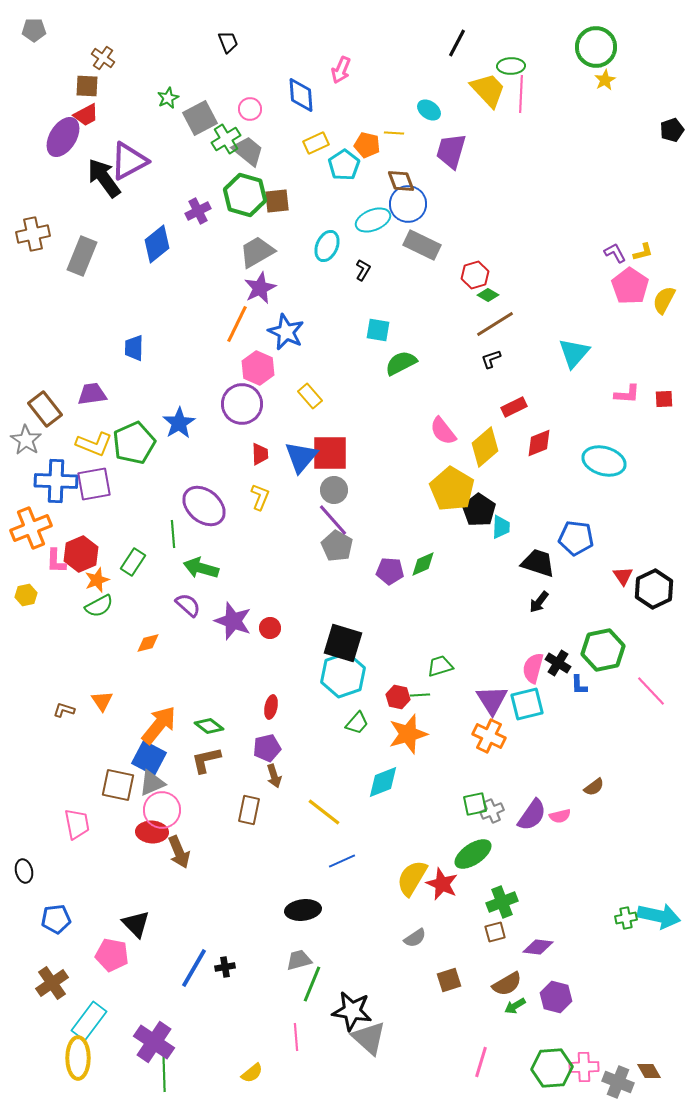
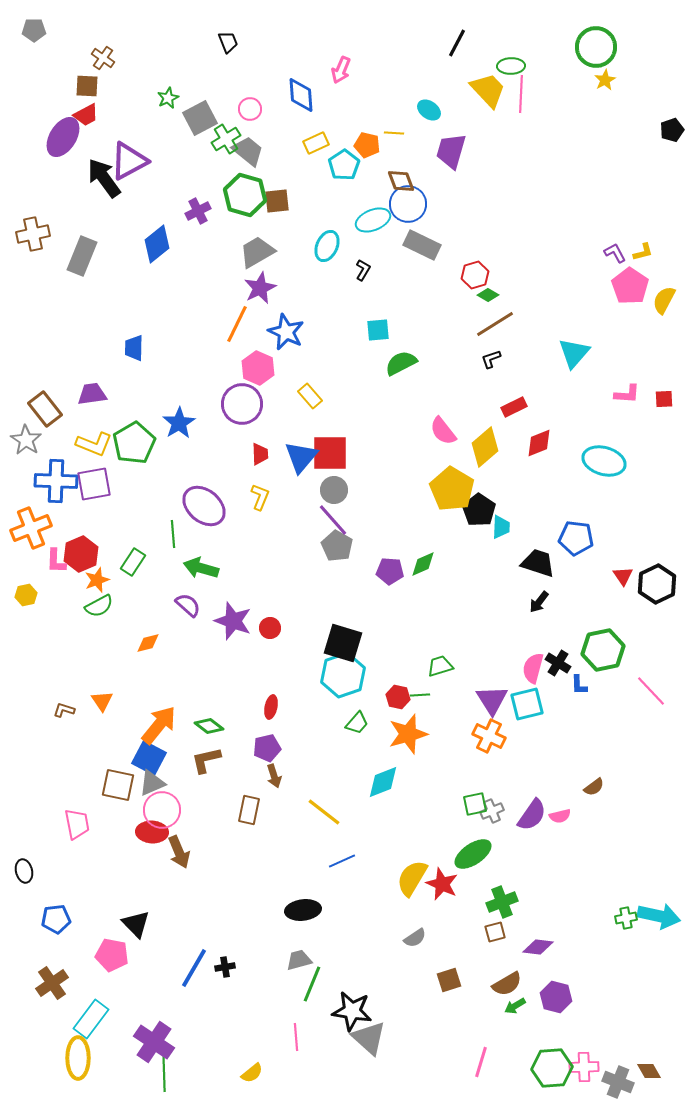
cyan square at (378, 330): rotated 15 degrees counterclockwise
green pentagon at (134, 443): rotated 6 degrees counterclockwise
black hexagon at (654, 589): moved 3 px right, 5 px up
cyan rectangle at (89, 1021): moved 2 px right, 2 px up
